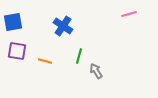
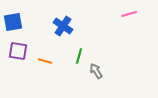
purple square: moved 1 px right
